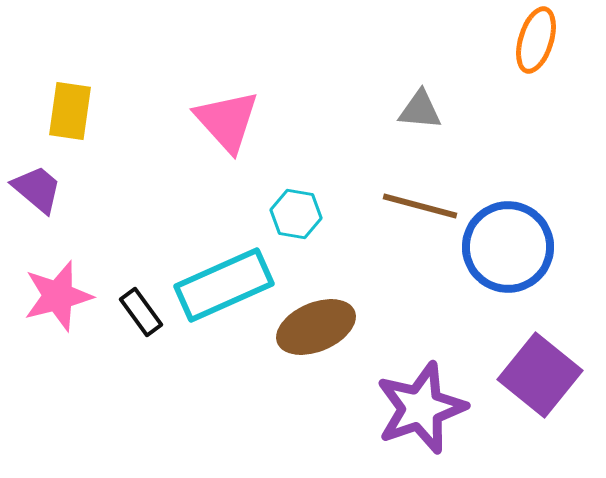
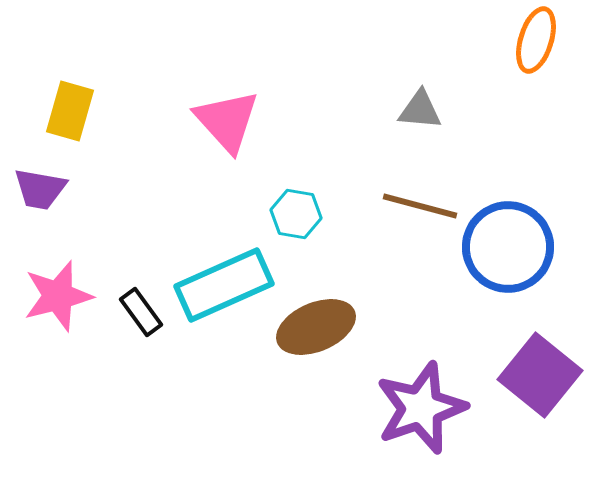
yellow rectangle: rotated 8 degrees clockwise
purple trapezoid: moved 3 px right; rotated 150 degrees clockwise
